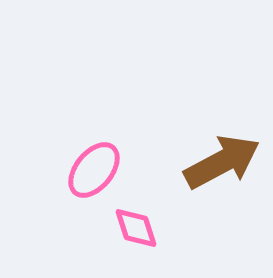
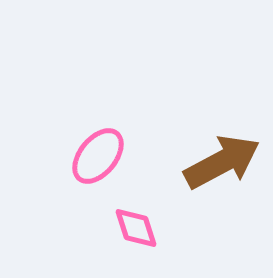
pink ellipse: moved 4 px right, 14 px up
